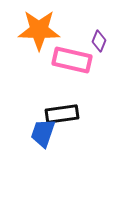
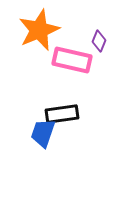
orange star: rotated 24 degrees counterclockwise
